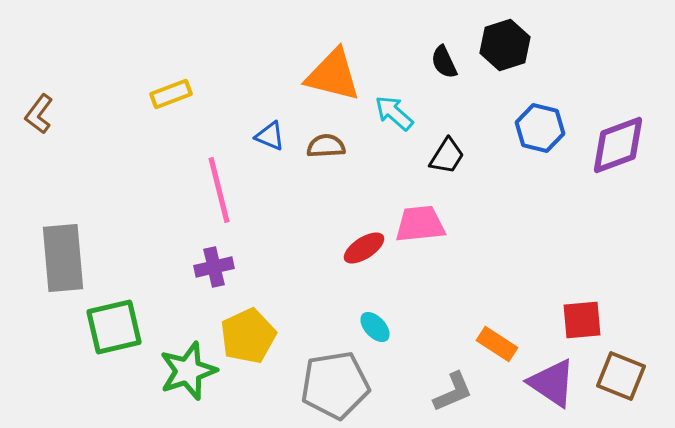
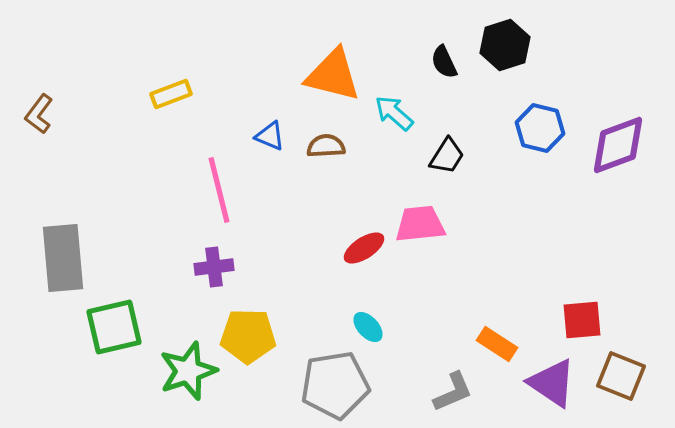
purple cross: rotated 6 degrees clockwise
cyan ellipse: moved 7 px left
yellow pentagon: rotated 26 degrees clockwise
